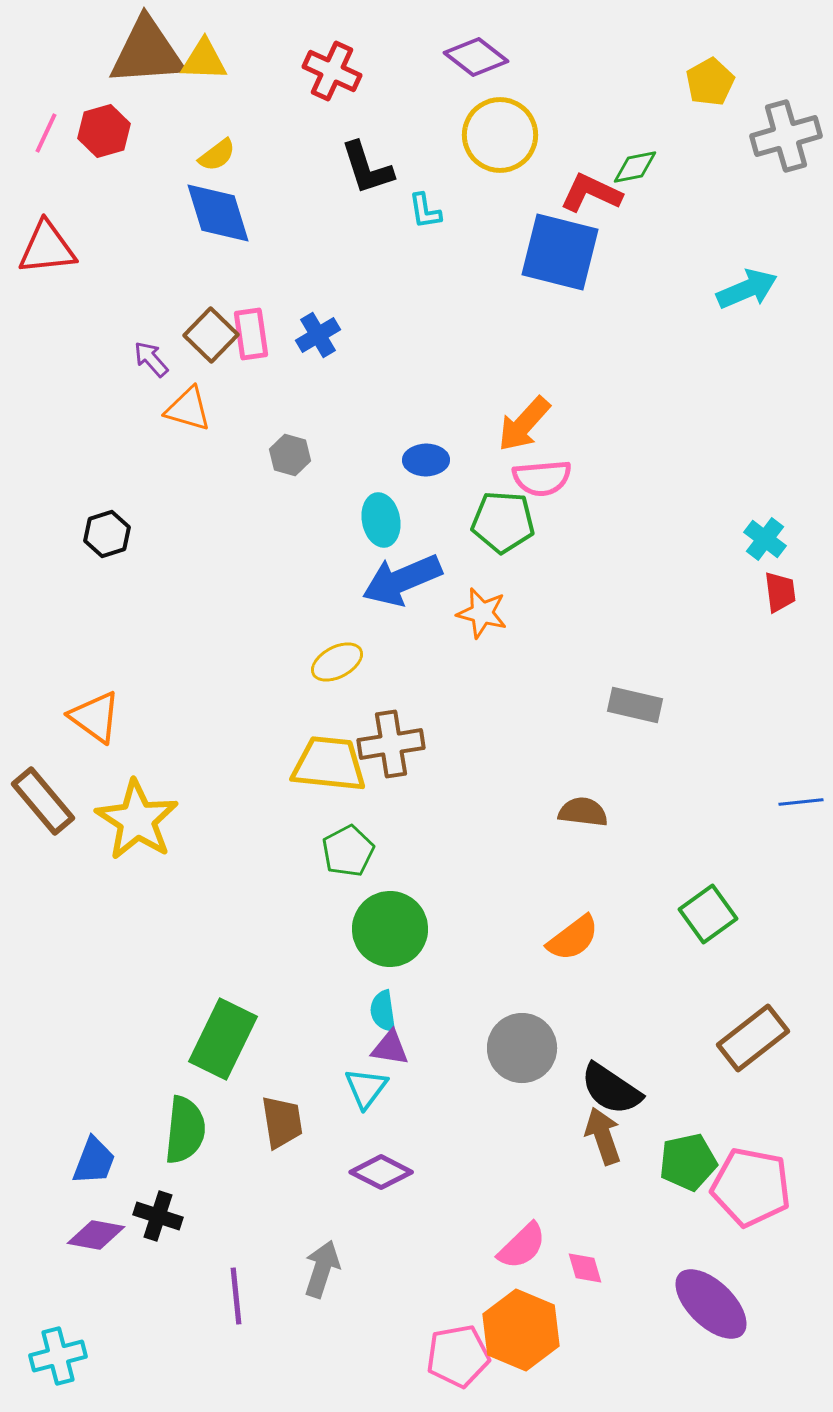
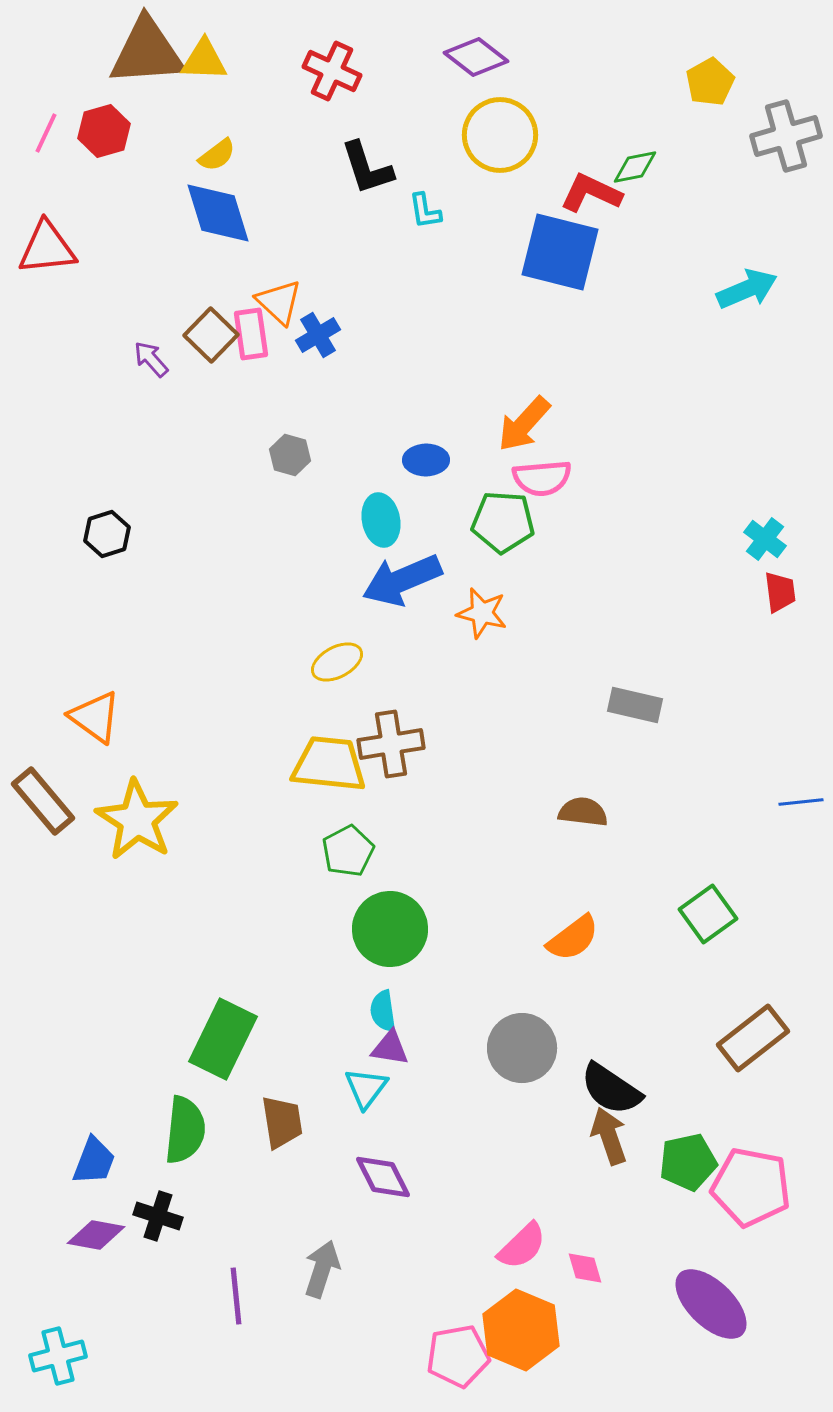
orange triangle at (188, 409): moved 91 px right, 107 px up; rotated 27 degrees clockwise
brown arrow at (603, 1136): moved 6 px right
purple diamond at (381, 1172): moved 2 px right, 5 px down; rotated 36 degrees clockwise
